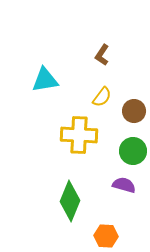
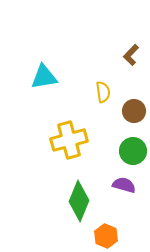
brown L-shape: moved 29 px right; rotated 10 degrees clockwise
cyan triangle: moved 1 px left, 3 px up
yellow semicircle: moved 1 px right, 5 px up; rotated 45 degrees counterclockwise
yellow cross: moved 10 px left, 5 px down; rotated 18 degrees counterclockwise
green diamond: moved 9 px right
orange hexagon: rotated 20 degrees clockwise
